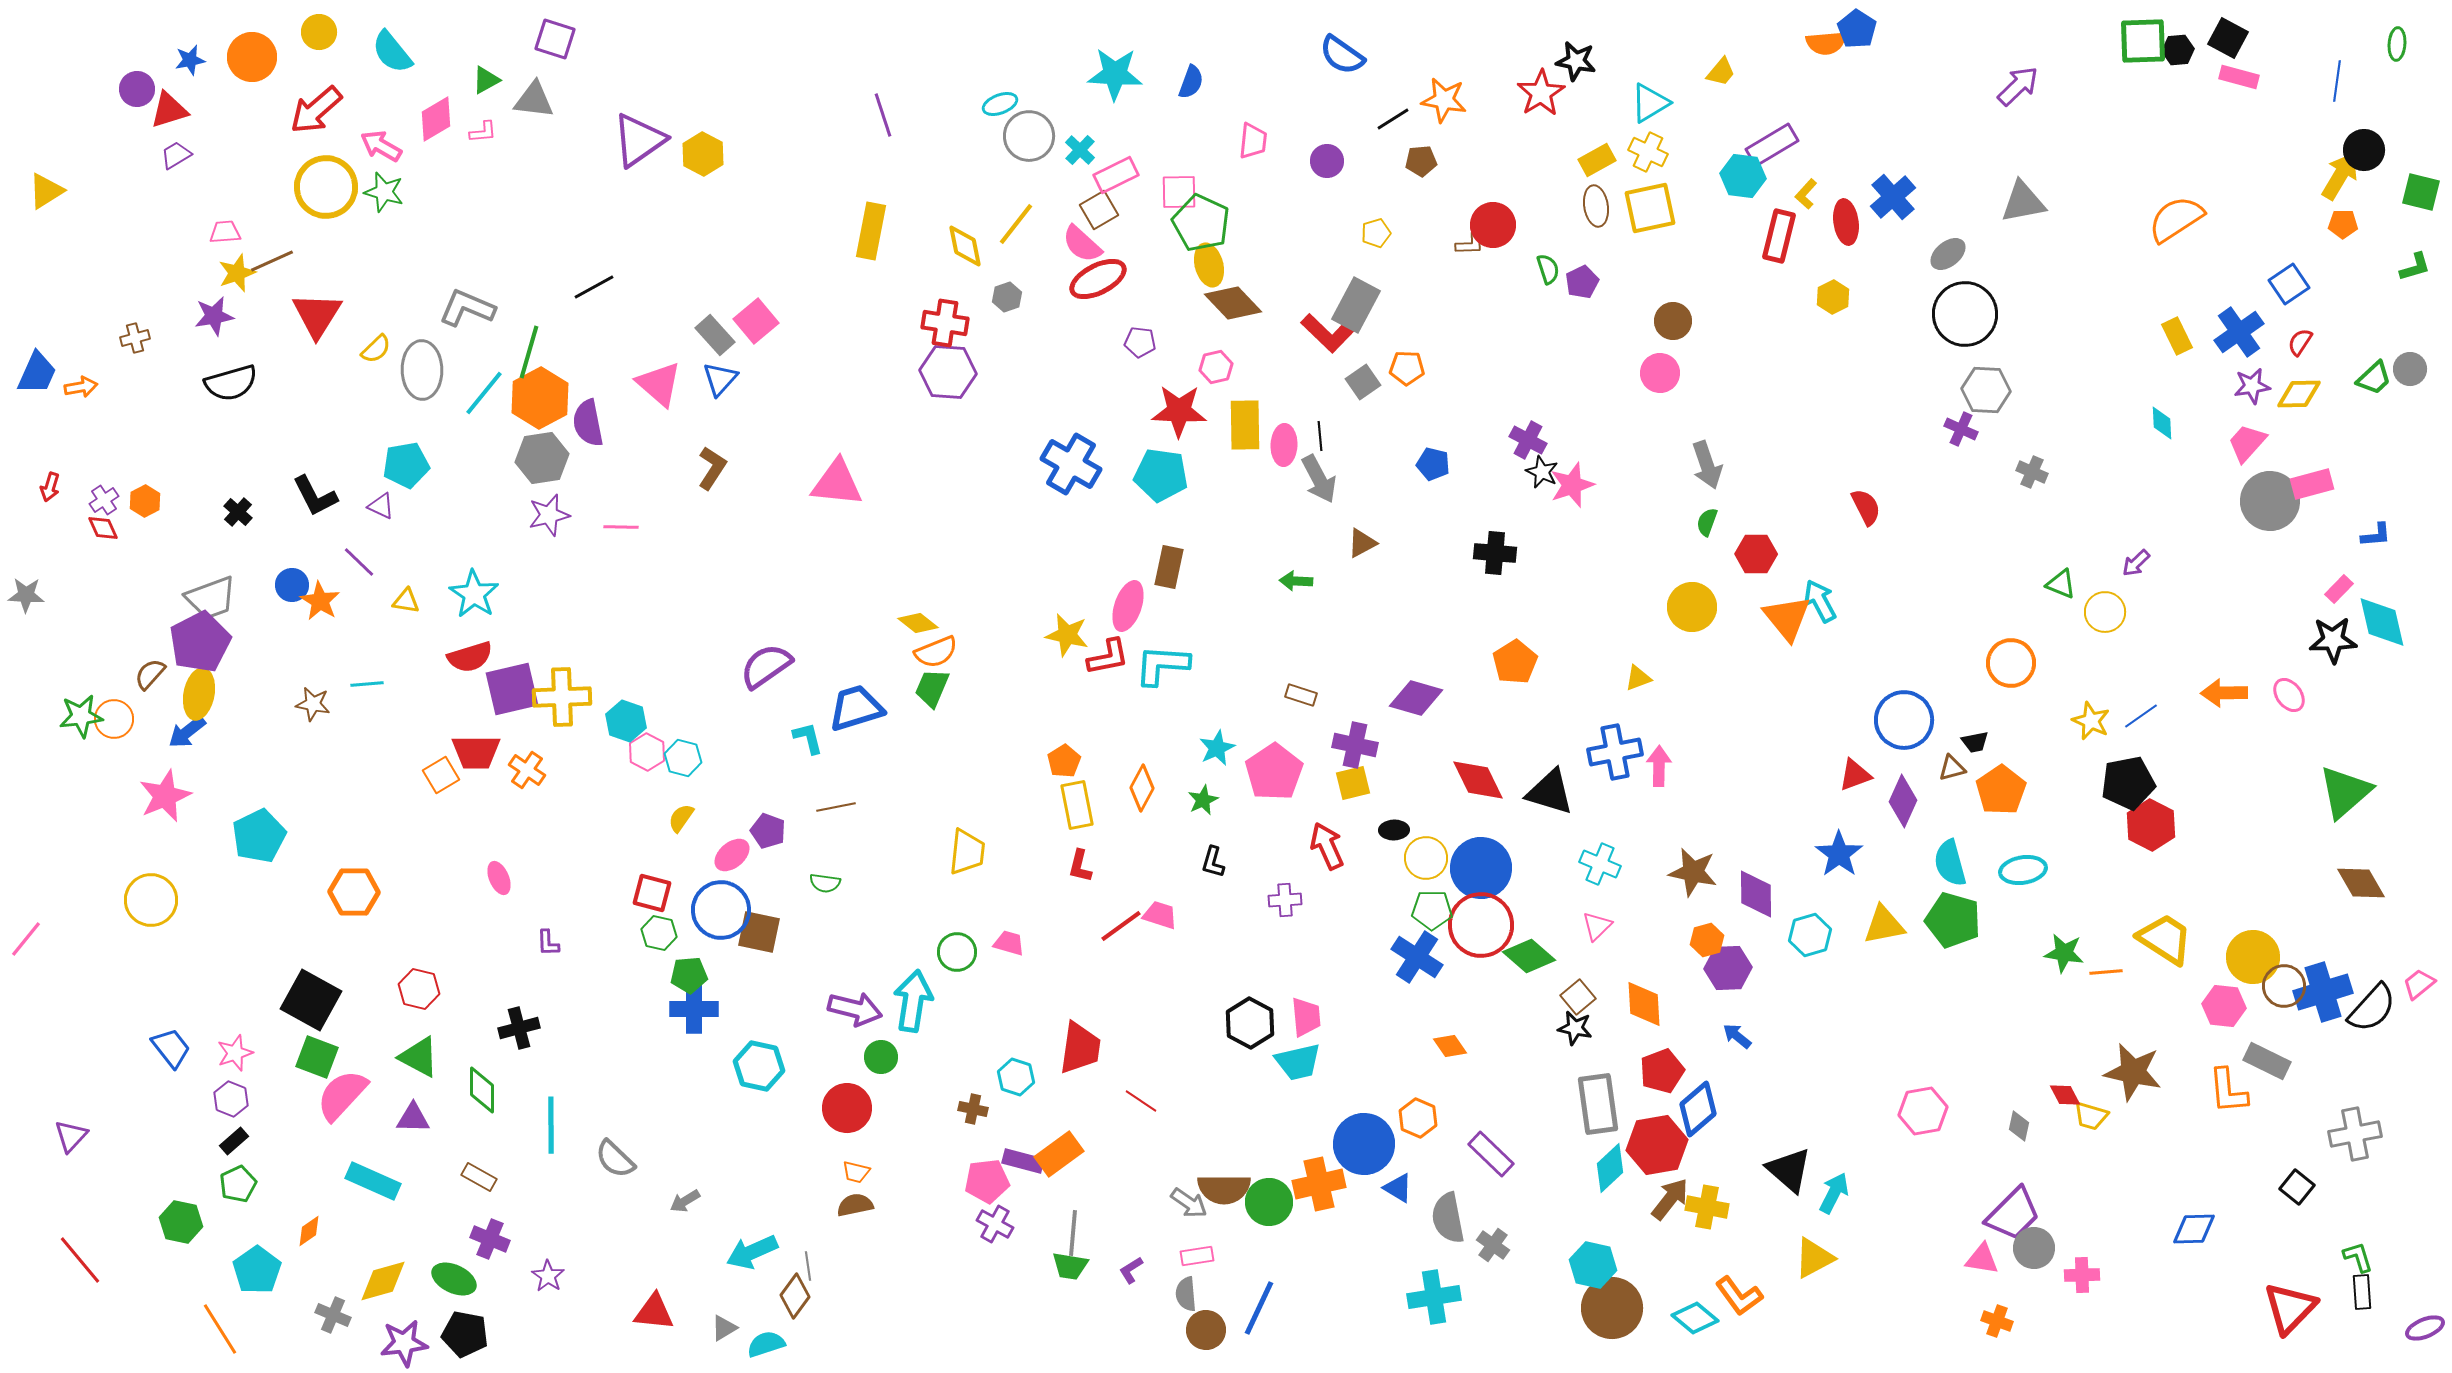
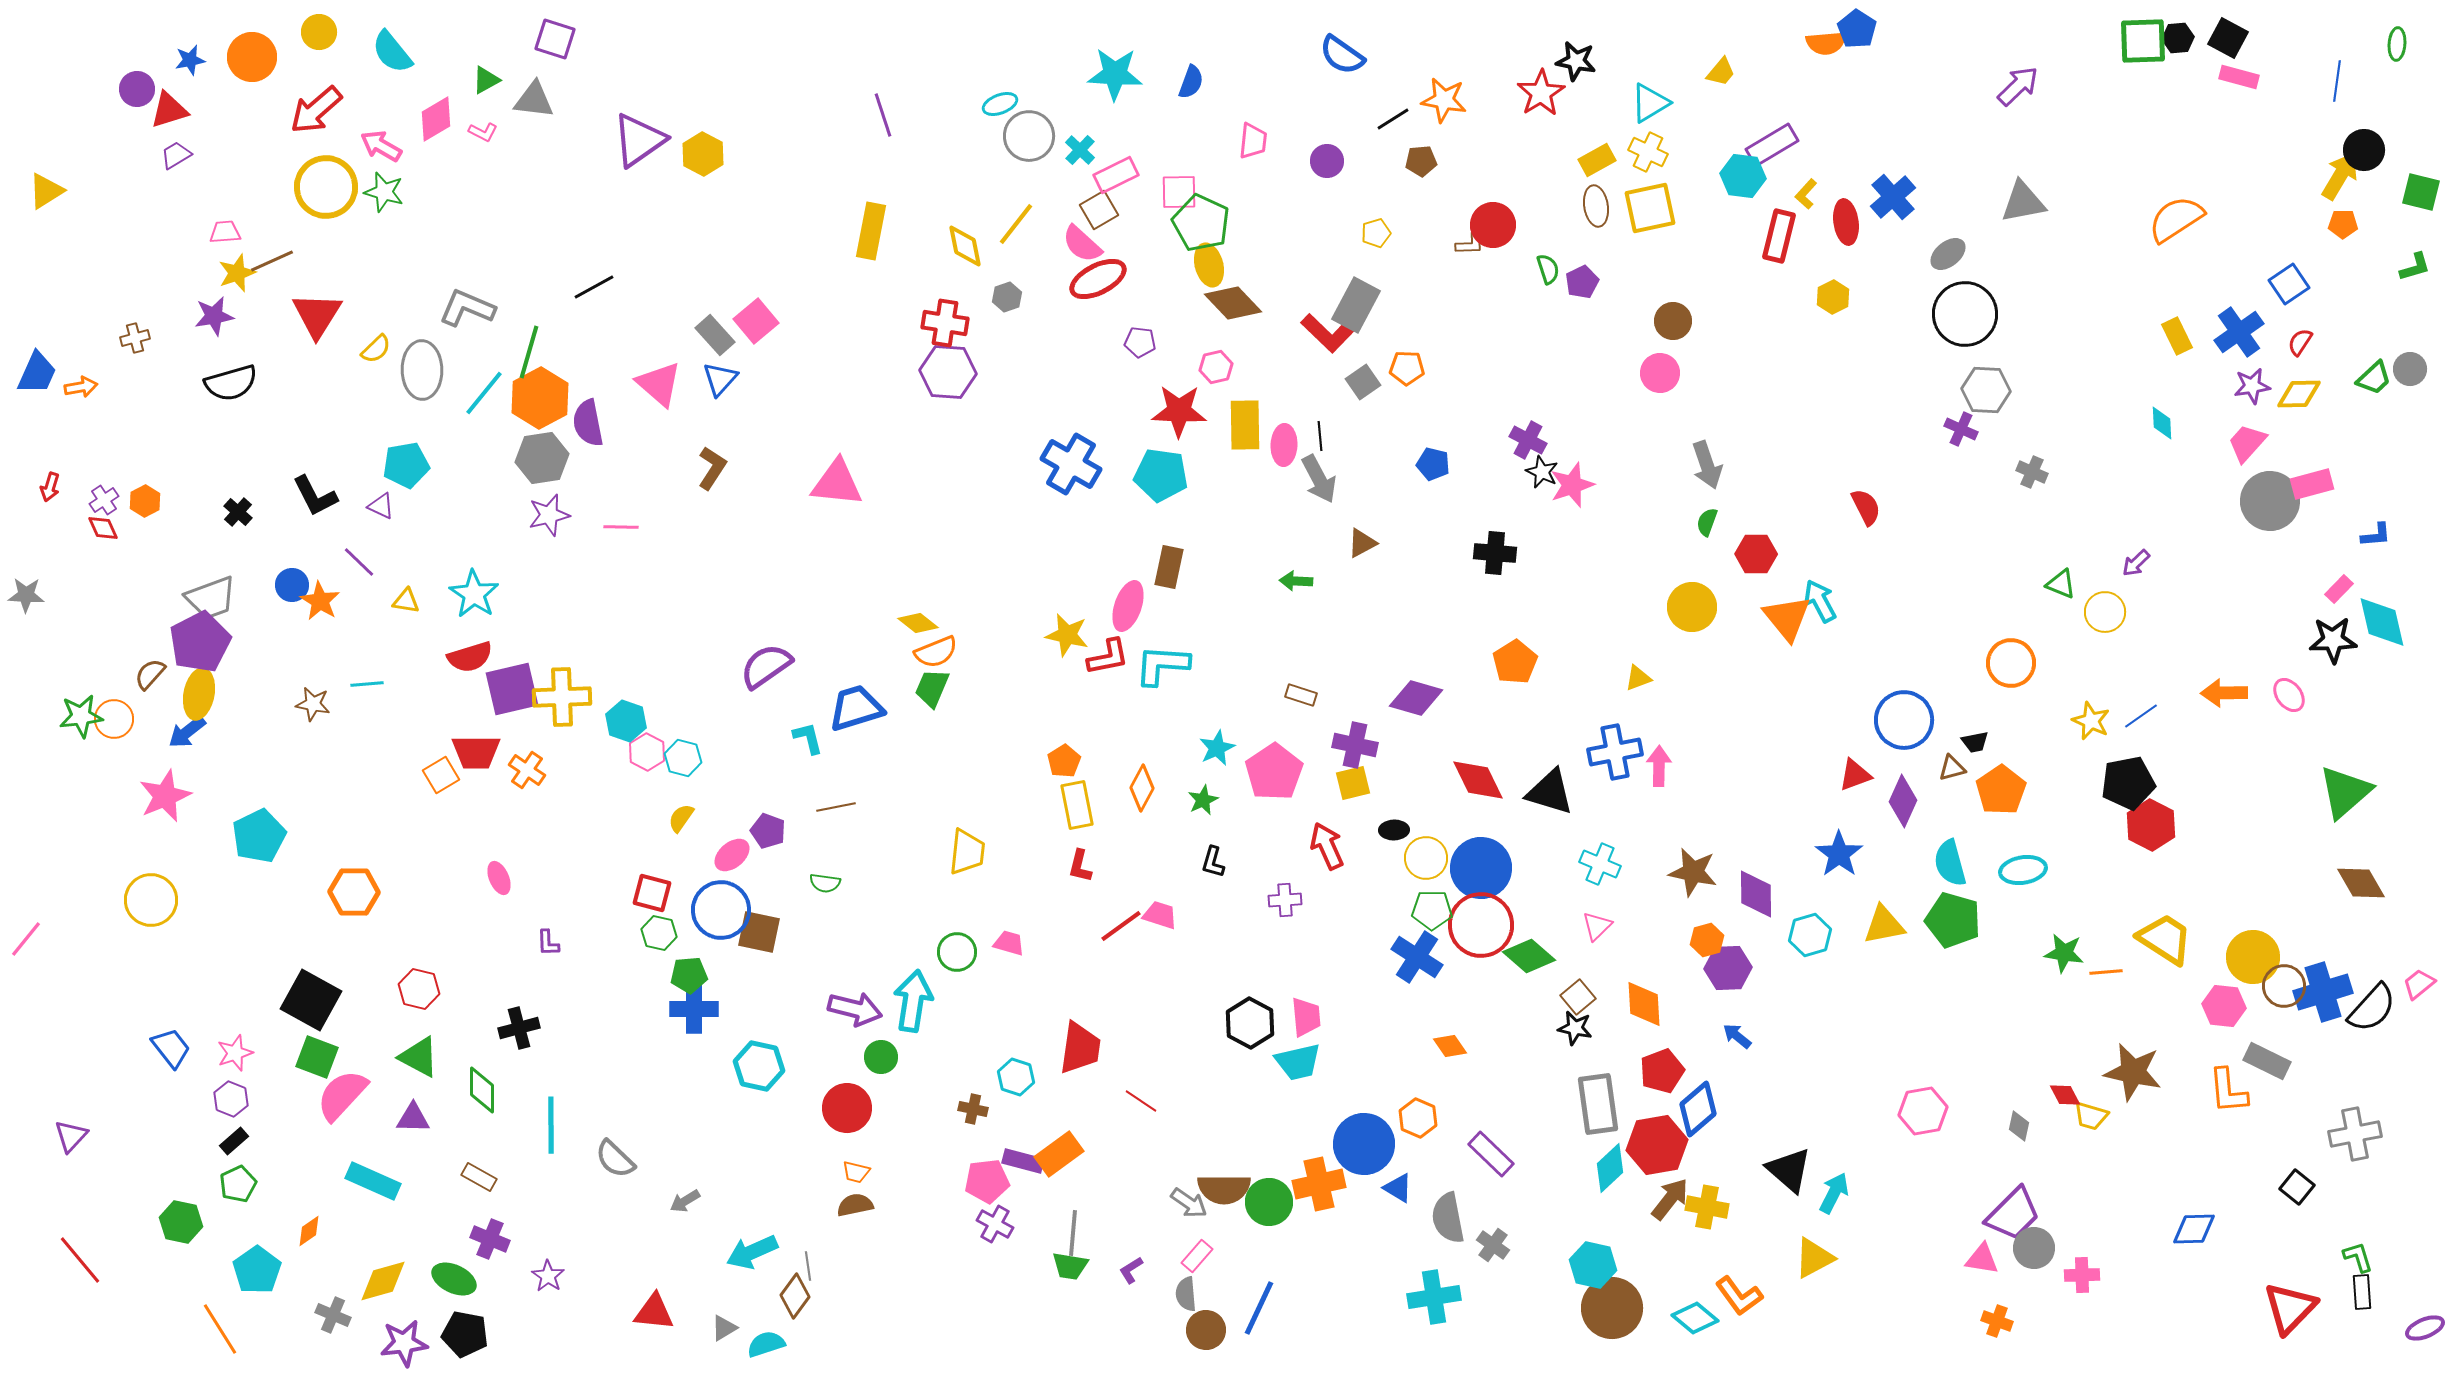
black hexagon at (2178, 50): moved 12 px up
pink L-shape at (483, 132): rotated 32 degrees clockwise
pink rectangle at (1197, 1256): rotated 40 degrees counterclockwise
